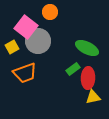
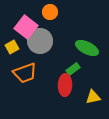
gray circle: moved 2 px right
red ellipse: moved 23 px left, 7 px down
